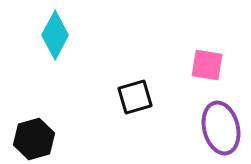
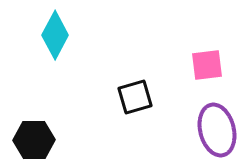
pink square: rotated 16 degrees counterclockwise
purple ellipse: moved 4 px left, 2 px down
black hexagon: moved 1 px down; rotated 15 degrees clockwise
